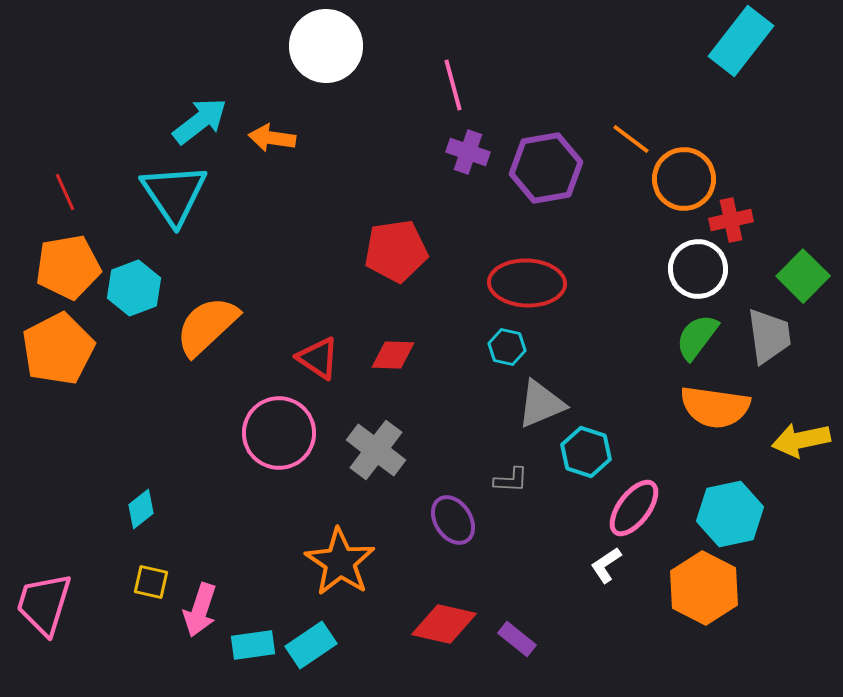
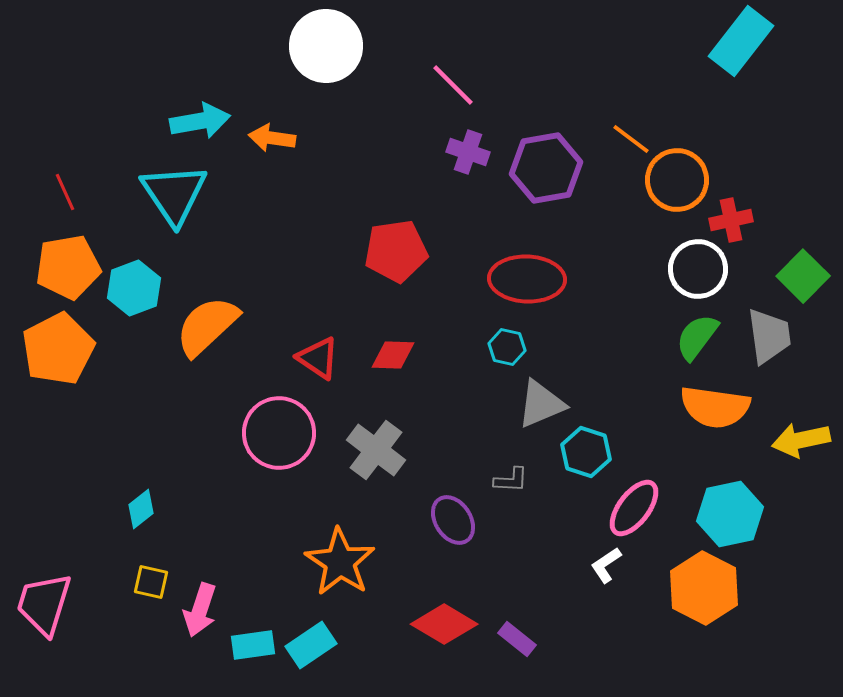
pink line at (453, 85): rotated 30 degrees counterclockwise
cyan arrow at (200, 121): rotated 28 degrees clockwise
orange circle at (684, 179): moved 7 px left, 1 px down
red ellipse at (527, 283): moved 4 px up
red diamond at (444, 624): rotated 18 degrees clockwise
